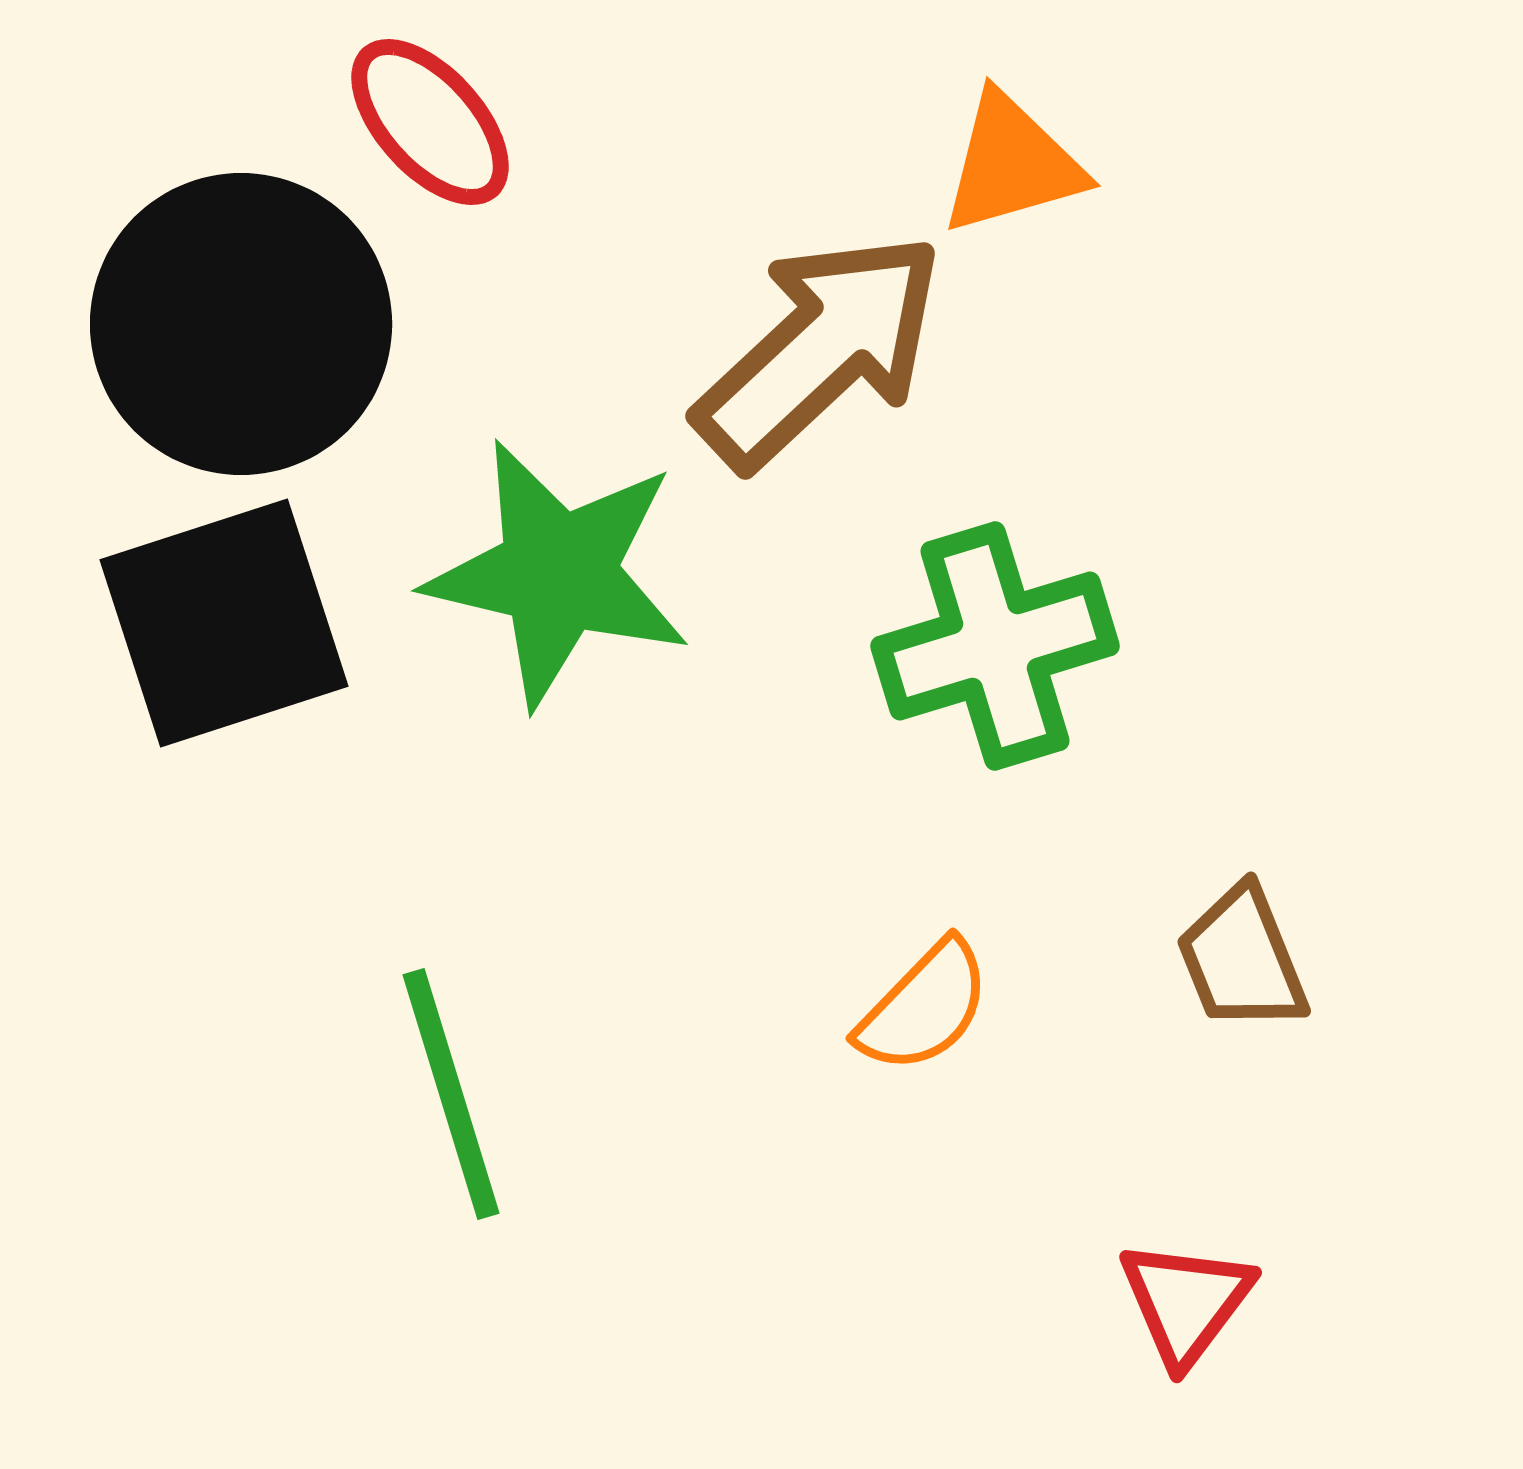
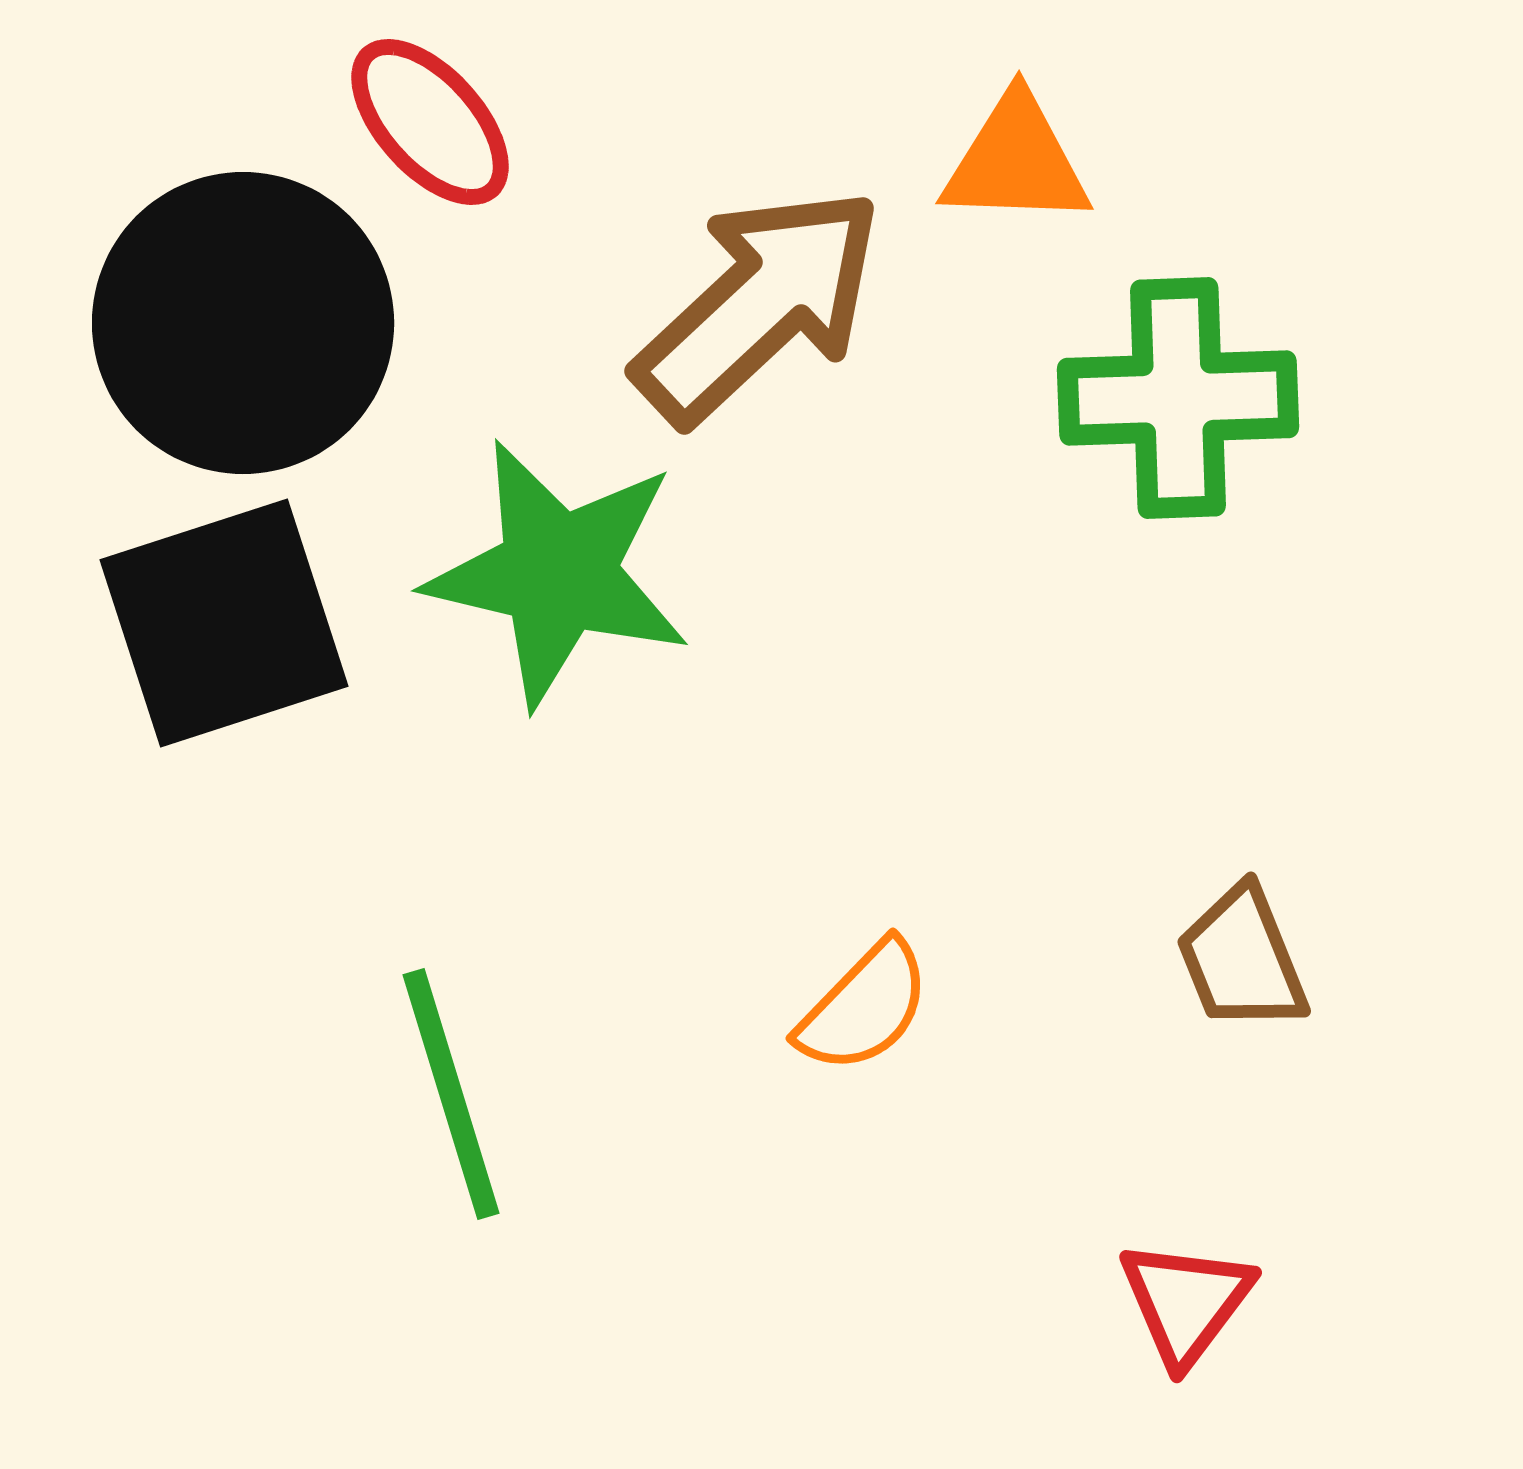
orange triangle: moved 4 px right, 3 px up; rotated 18 degrees clockwise
black circle: moved 2 px right, 1 px up
brown arrow: moved 61 px left, 45 px up
green cross: moved 183 px right, 248 px up; rotated 15 degrees clockwise
orange semicircle: moved 60 px left
